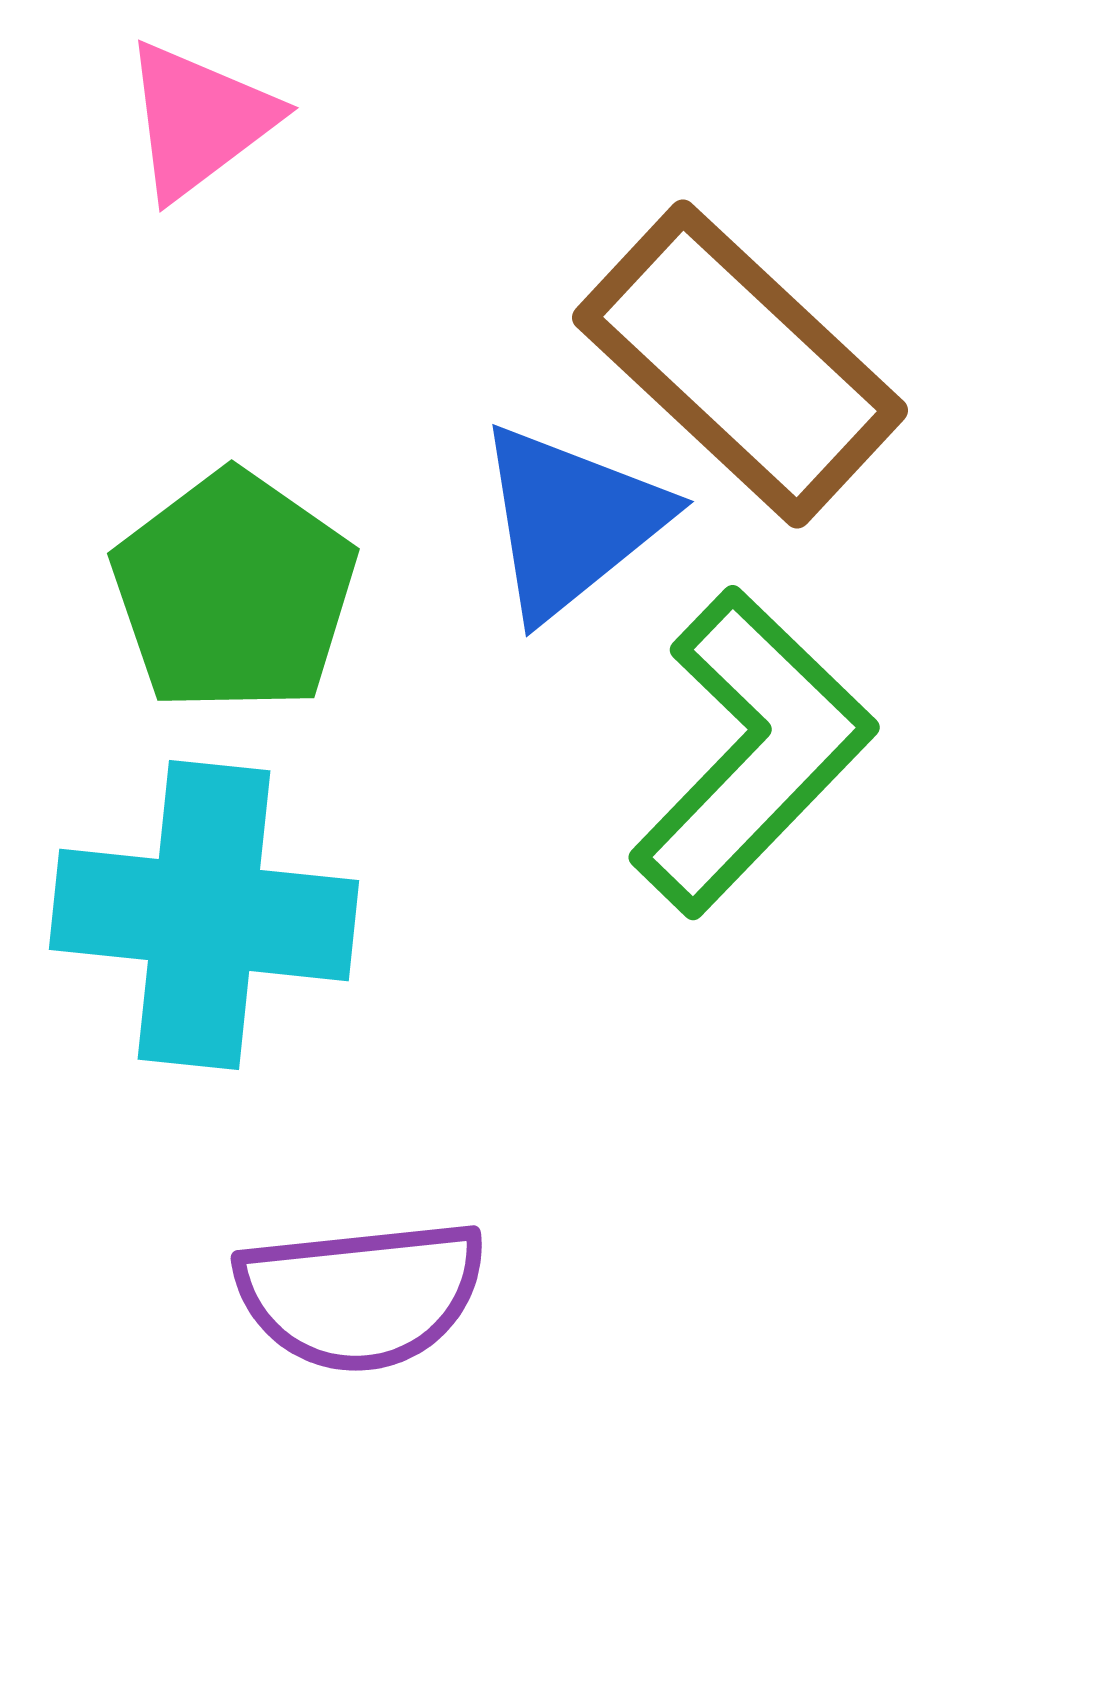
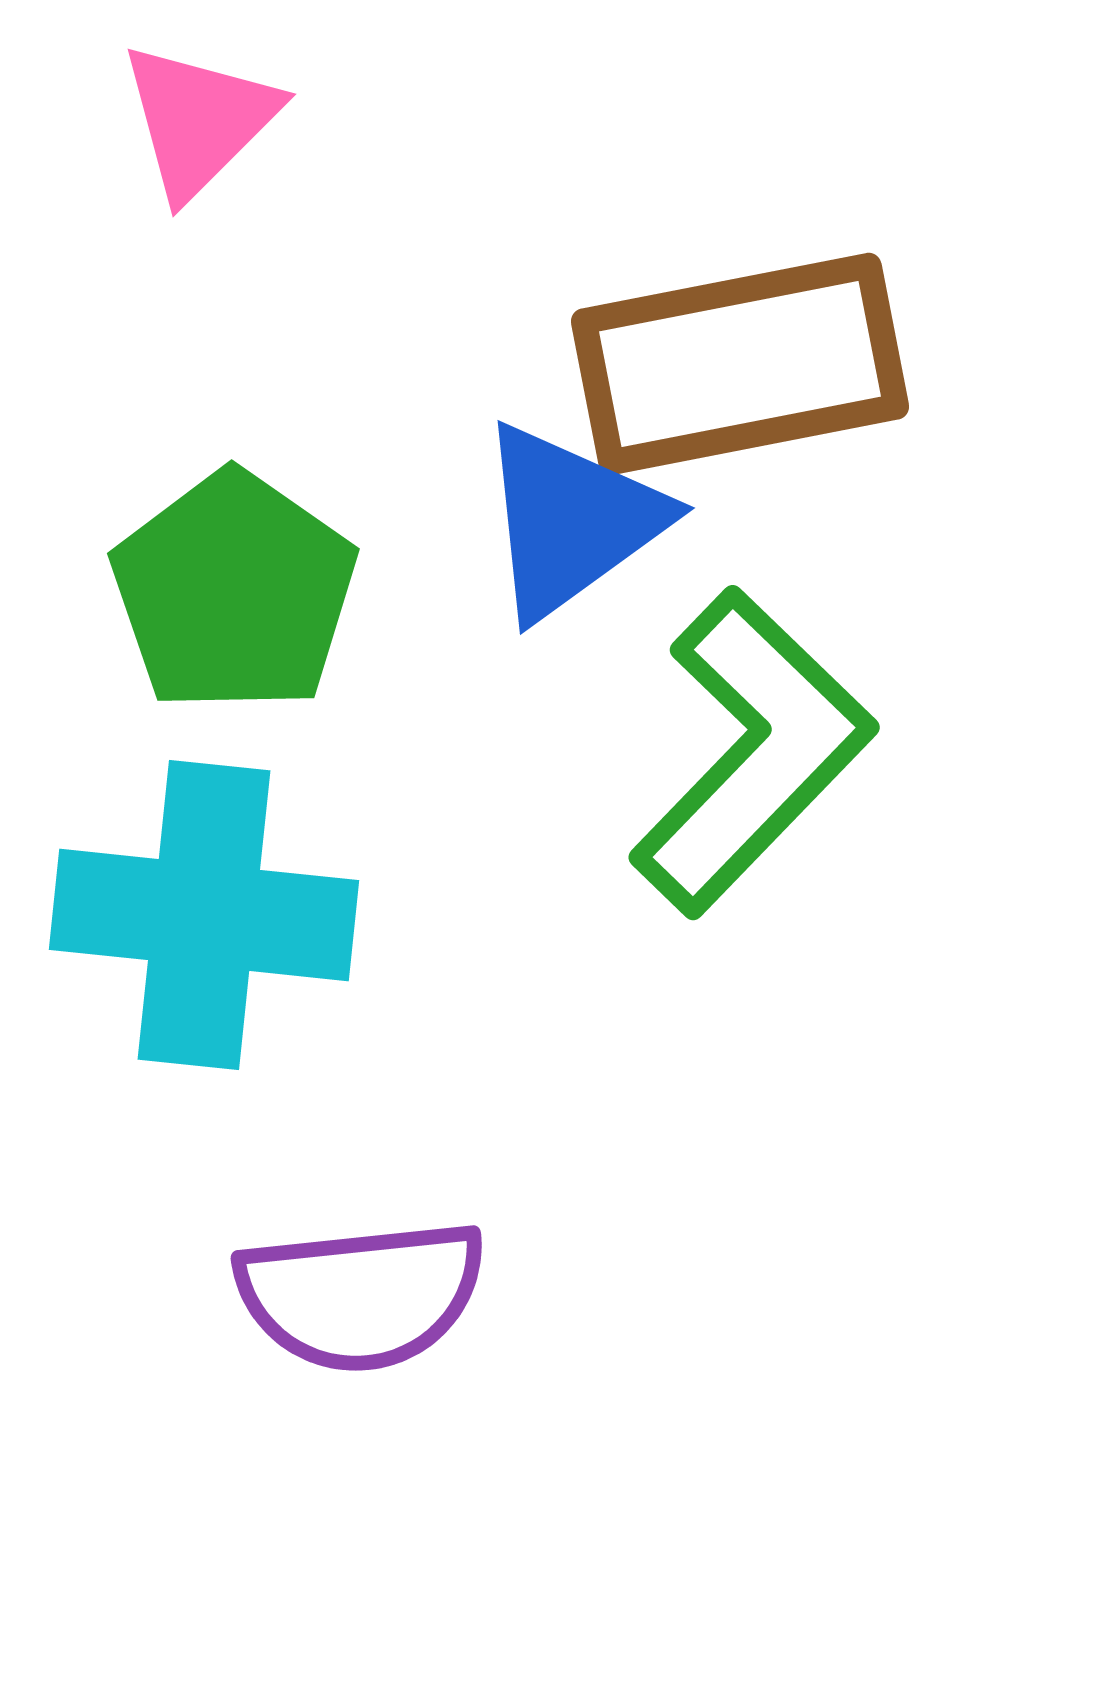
pink triangle: rotated 8 degrees counterclockwise
brown rectangle: rotated 54 degrees counterclockwise
blue triangle: rotated 3 degrees clockwise
